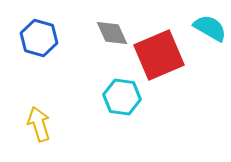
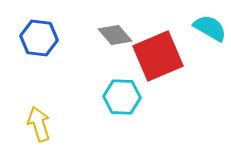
gray diamond: moved 3 px right, 2 px down; rotated 16 degrees counterclockwise
blue hexagon: rotated 9 degrees counterclockwise
red square: moved 1 px left, 1 px down
cyan hexagon: rotated 6 degrees counterclockwise
